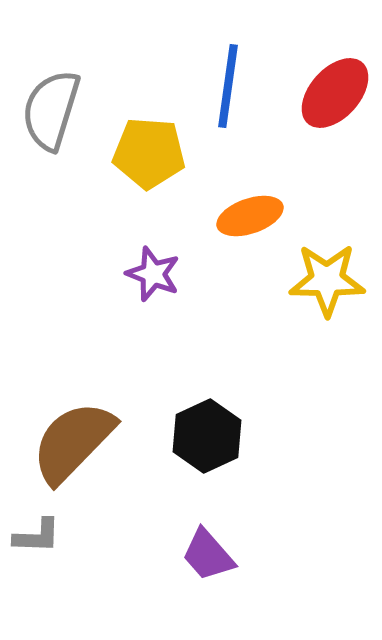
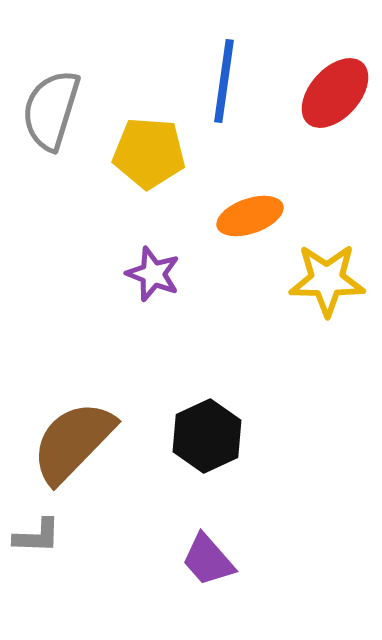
blue line: moved 4 px left, 5 px up
purple trapezoid: moved 5 px down
